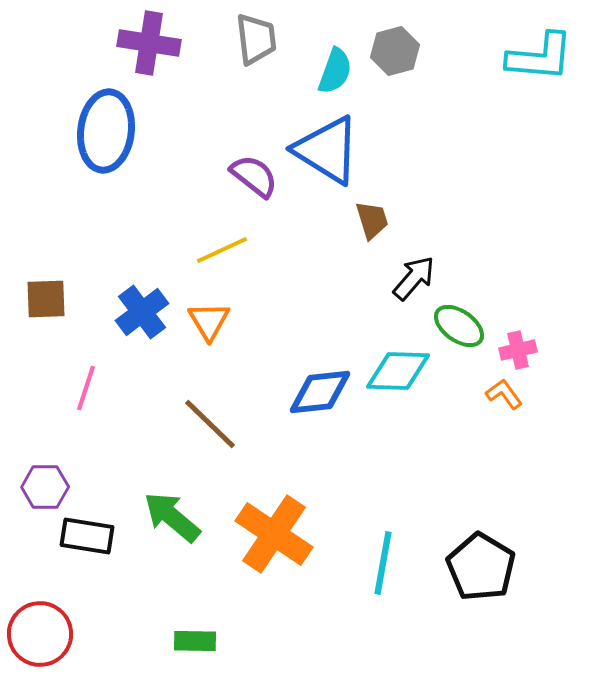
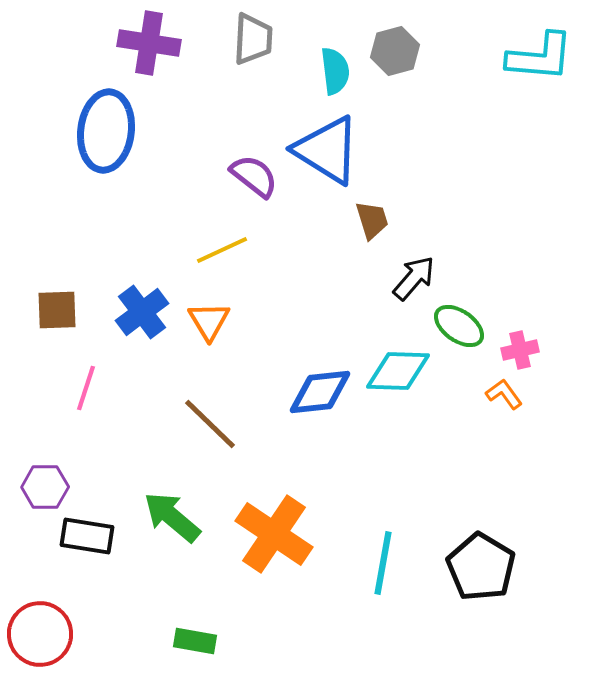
gray trapezoid: moved 3 px left; rotated 10 degrees clockwise
cyan semicircle: rotated 27 degrees counterclockwise
brown square: moved 11 px right, 11 px down
pink cross: moved 2 px right
green rectangle: rotated 9 degrees clockwise
